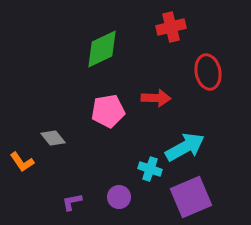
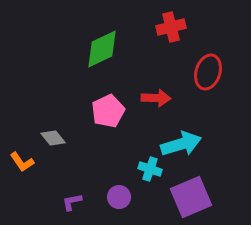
red ellipse: rotated 28 degrees clockwise
pink pentagon: rotated 16 degrees counterclockwise
cyan arrow: moved 4 px left, 3 px up; rotated 12 degrees clockwise
